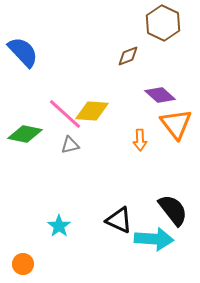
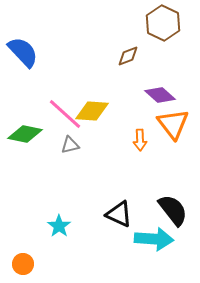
orange triangle: moved 3 px left
black triangle: moved 6 px up
